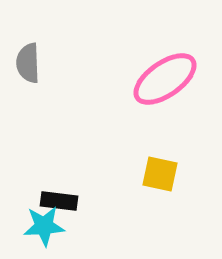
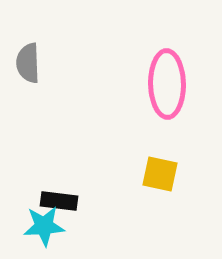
pink ellipse: moved 2 px right, 5 px down; rotated 56 degrees counterclockwise
